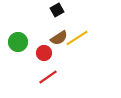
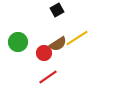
brown semicircle: moved 1 px left, 6 px down
